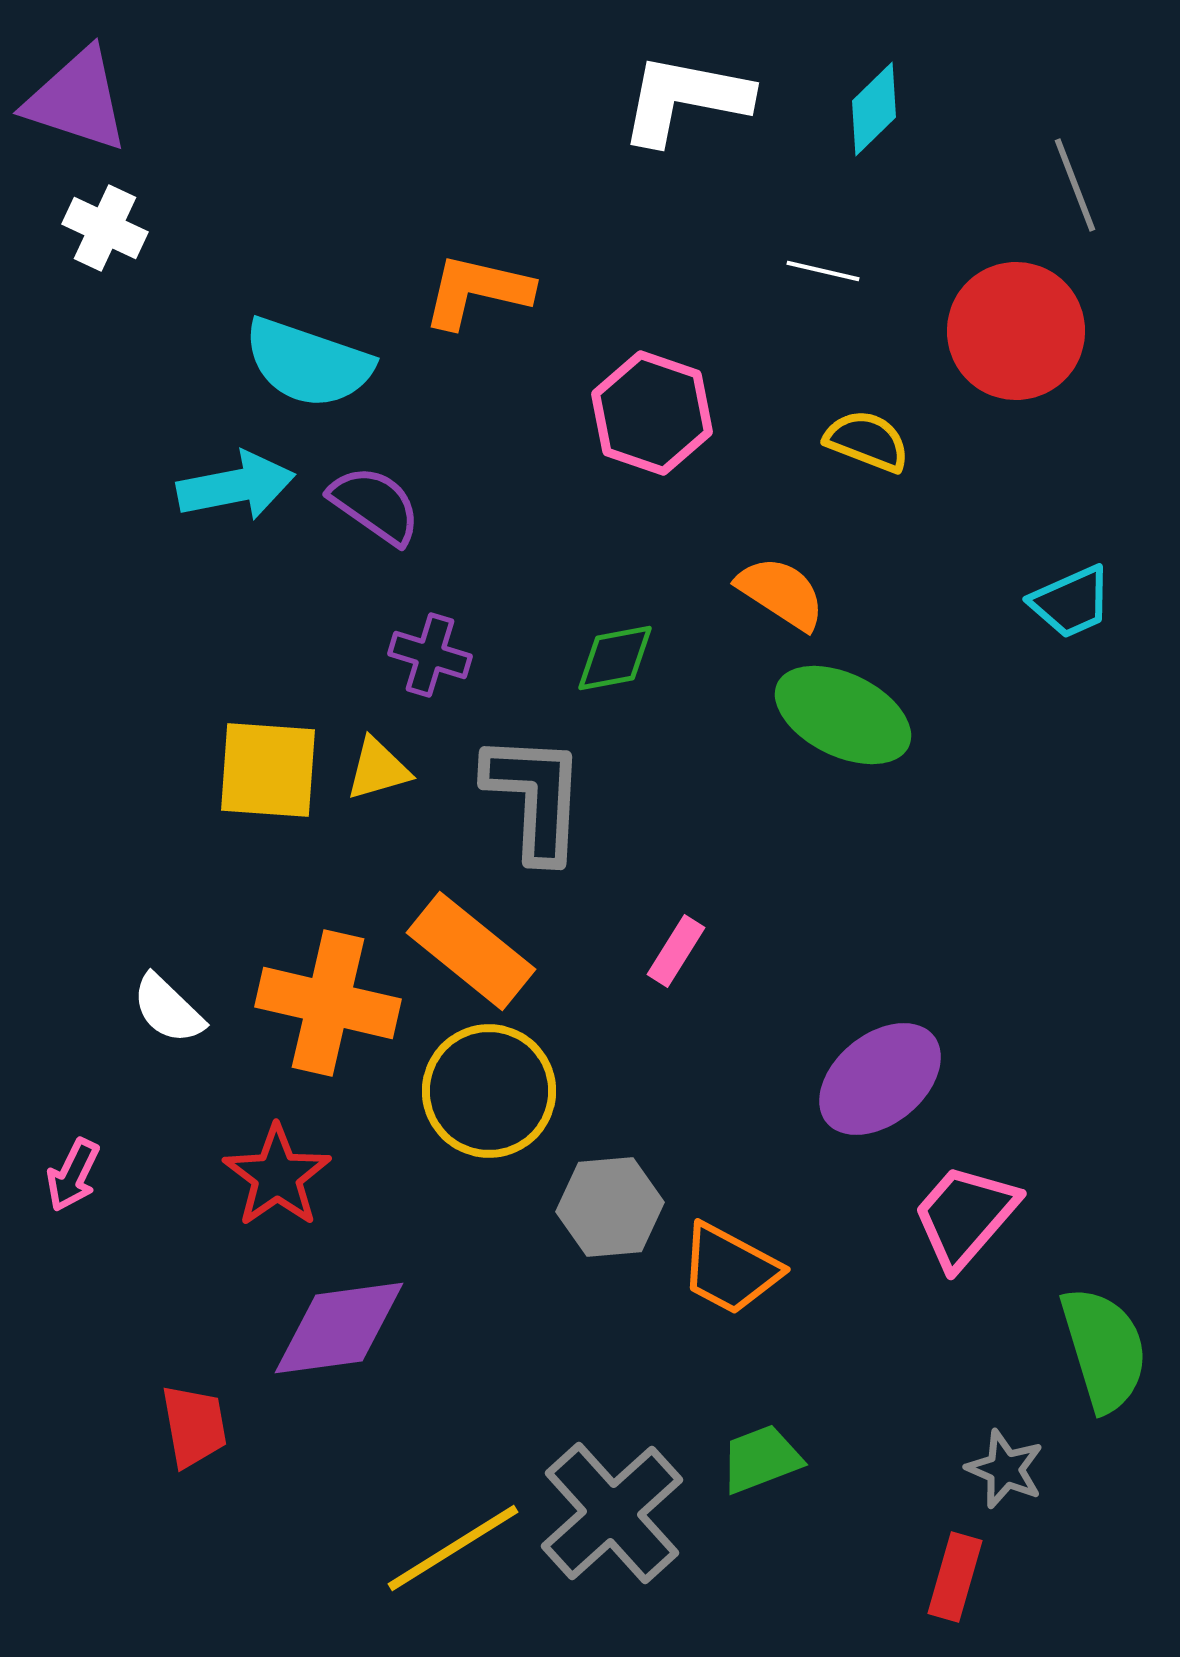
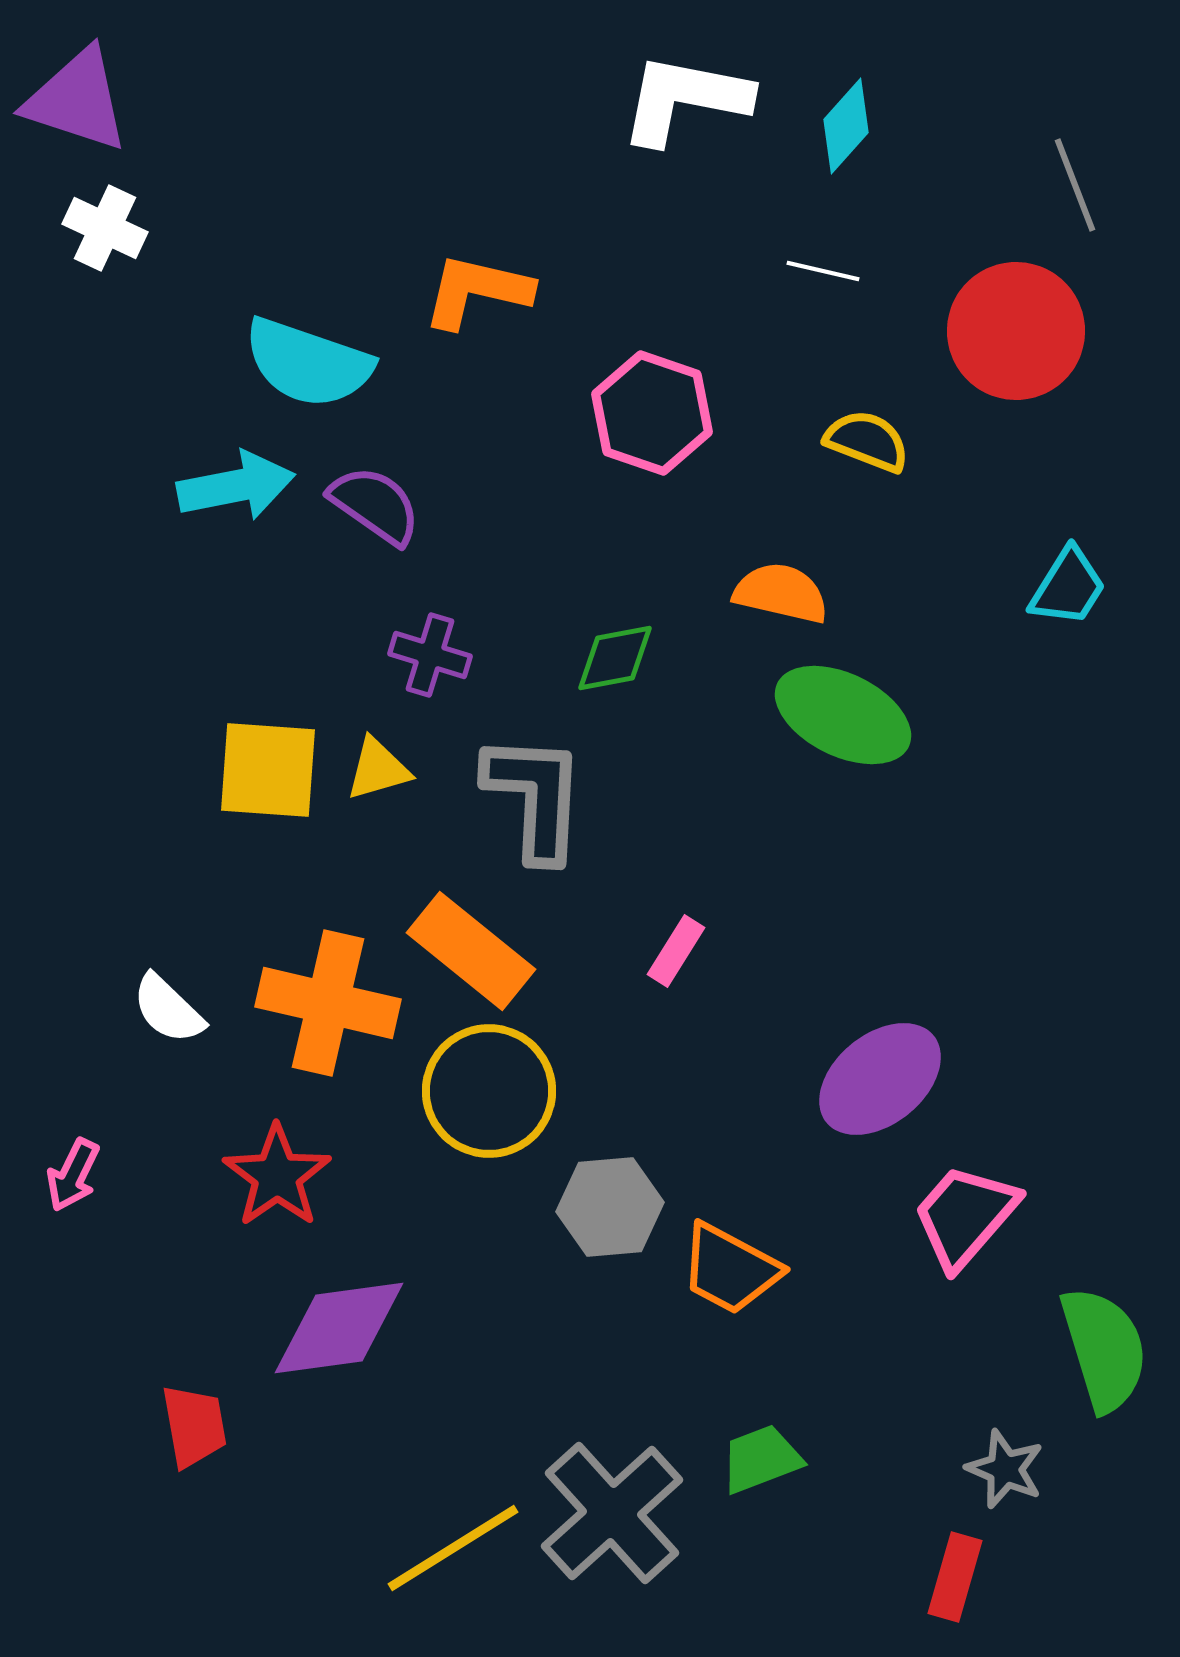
cyan diamond: moved 28 px left, 17 px down; rotated 4 degrees counterclockwise
orange semicircle: rotated 20 degrees counterclockwise
cyan trapezoid: moved 3 px left, 15 px up; rotated 34 degrees counterclockwise
